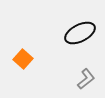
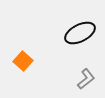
orange square: moved 2 px down
